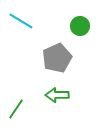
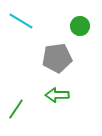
gray pentagon: rotated 16 degrees clockwise
